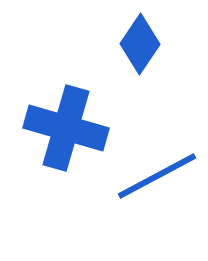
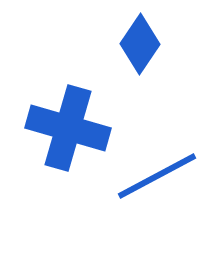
blue cross: moved 2 px right
